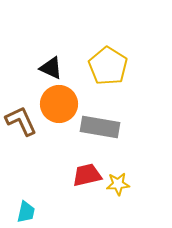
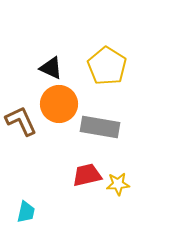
yellow pentagon: moved 1 px left
